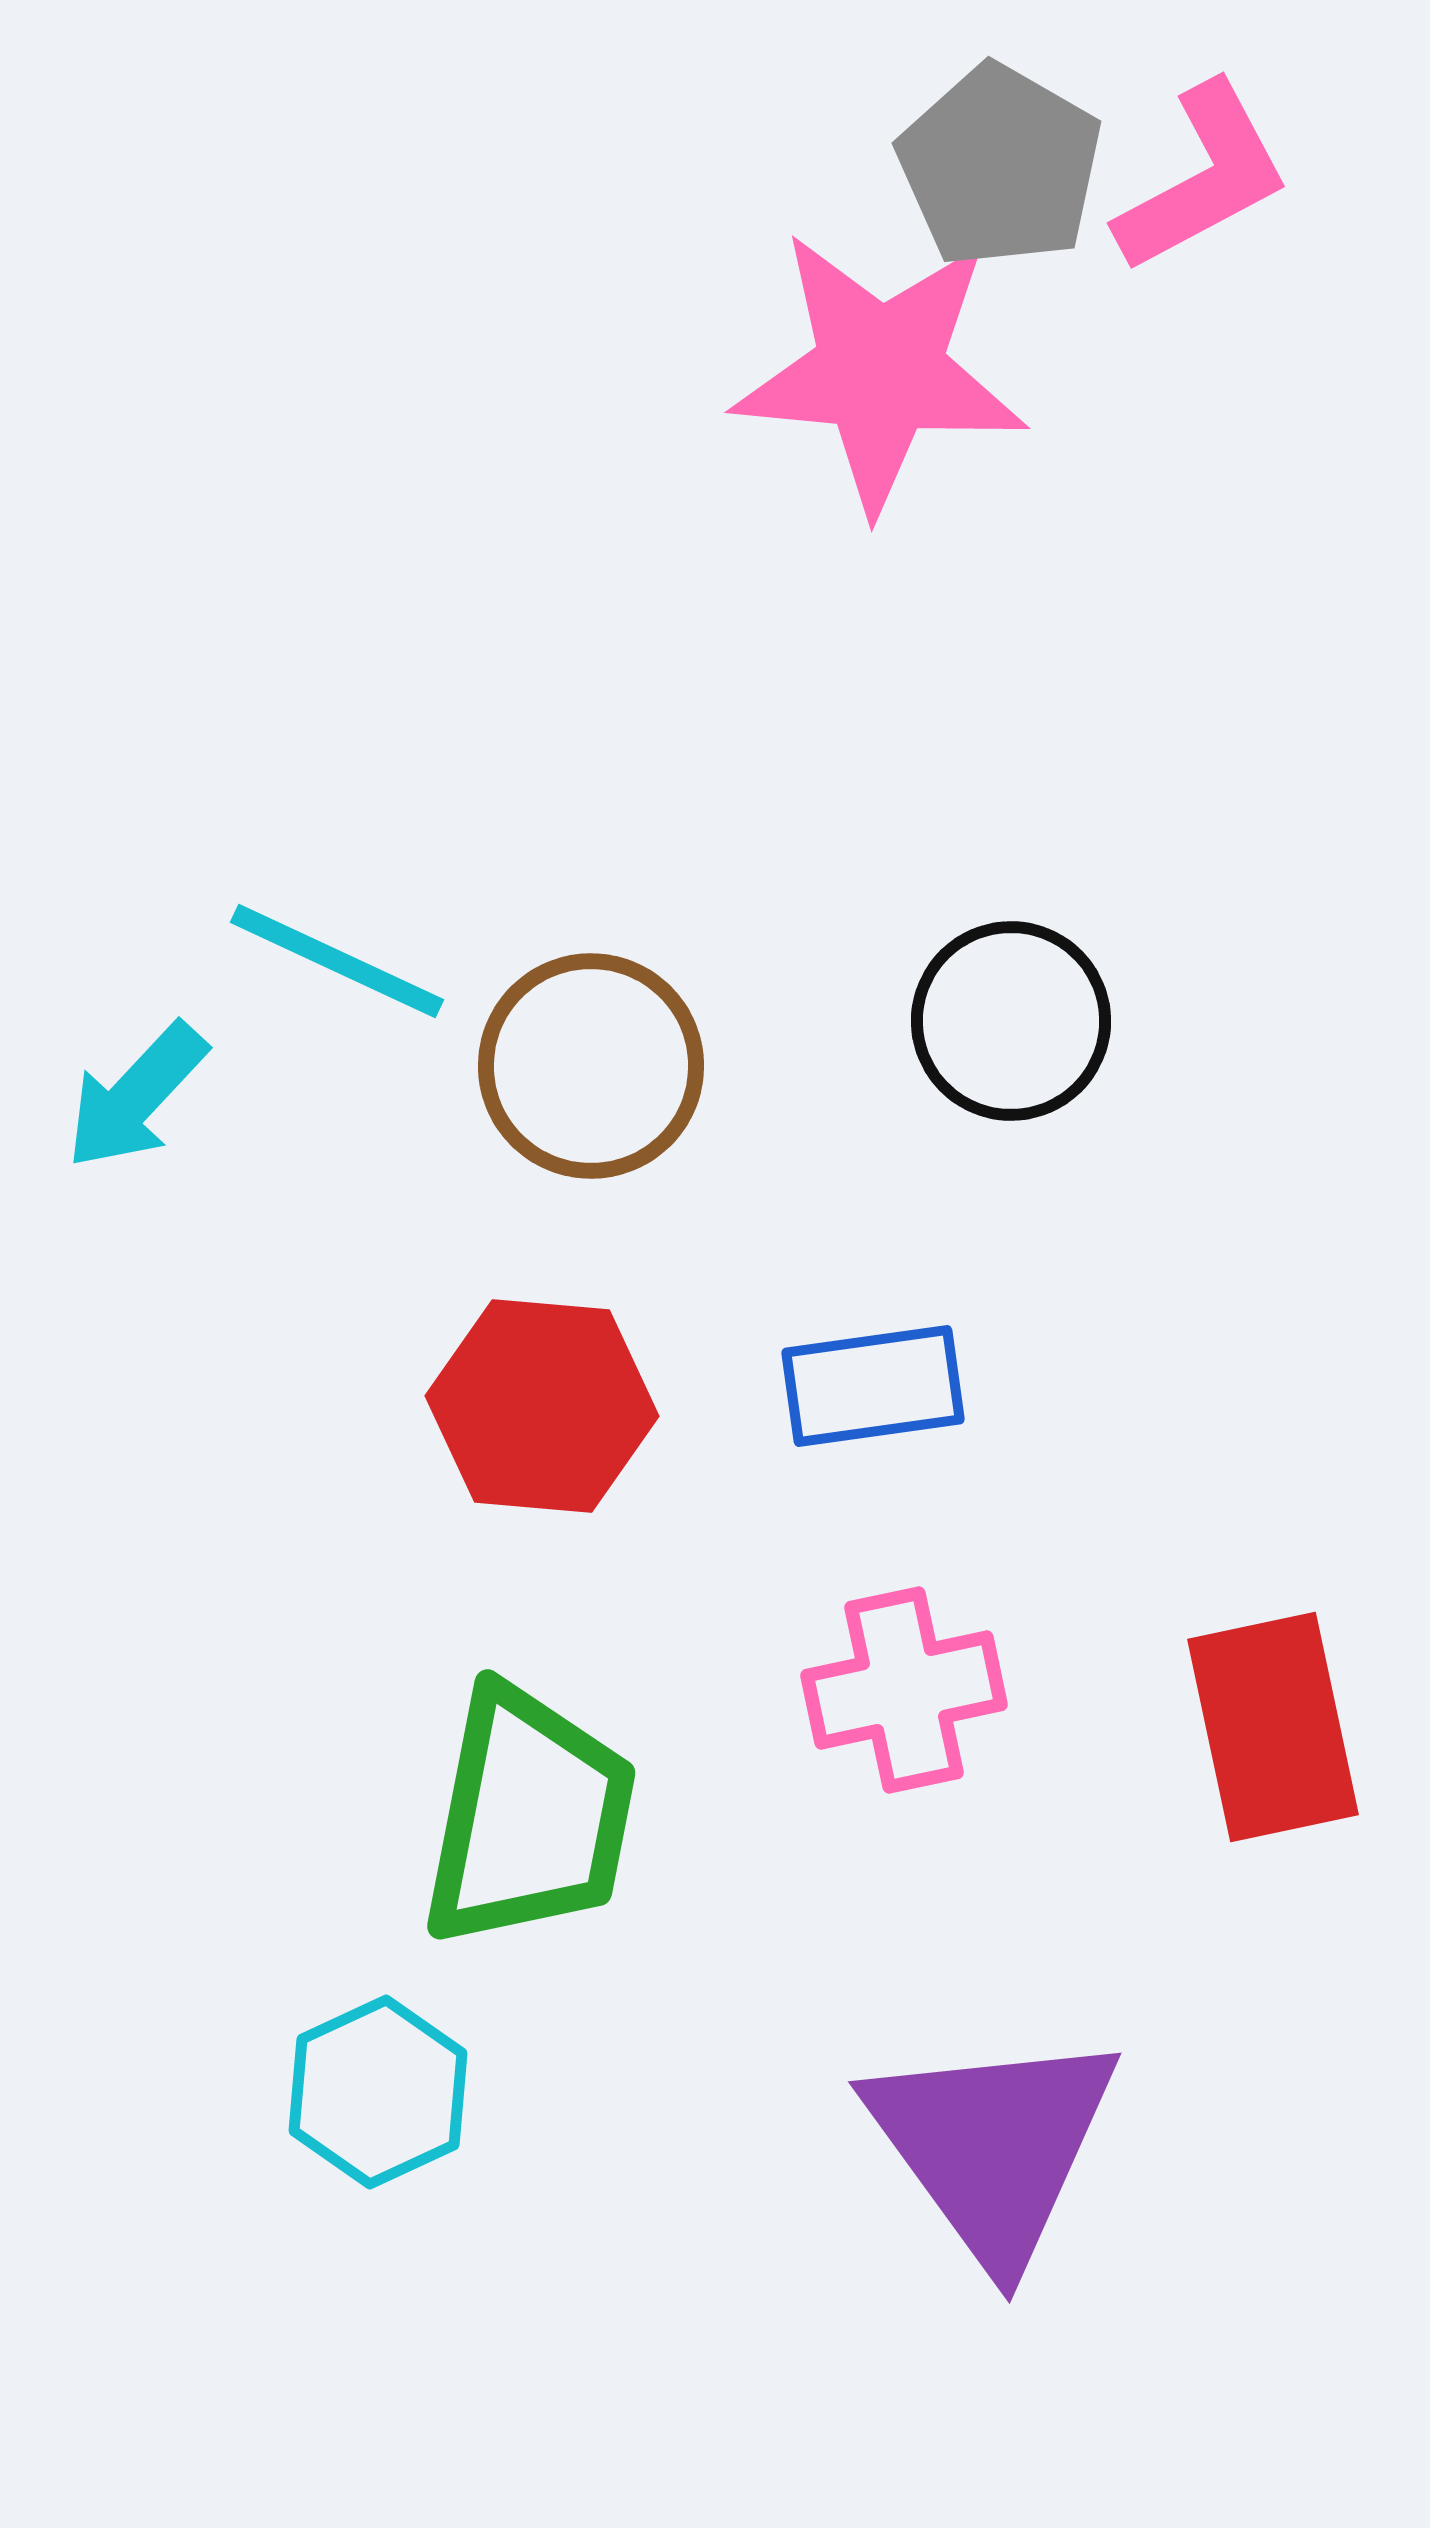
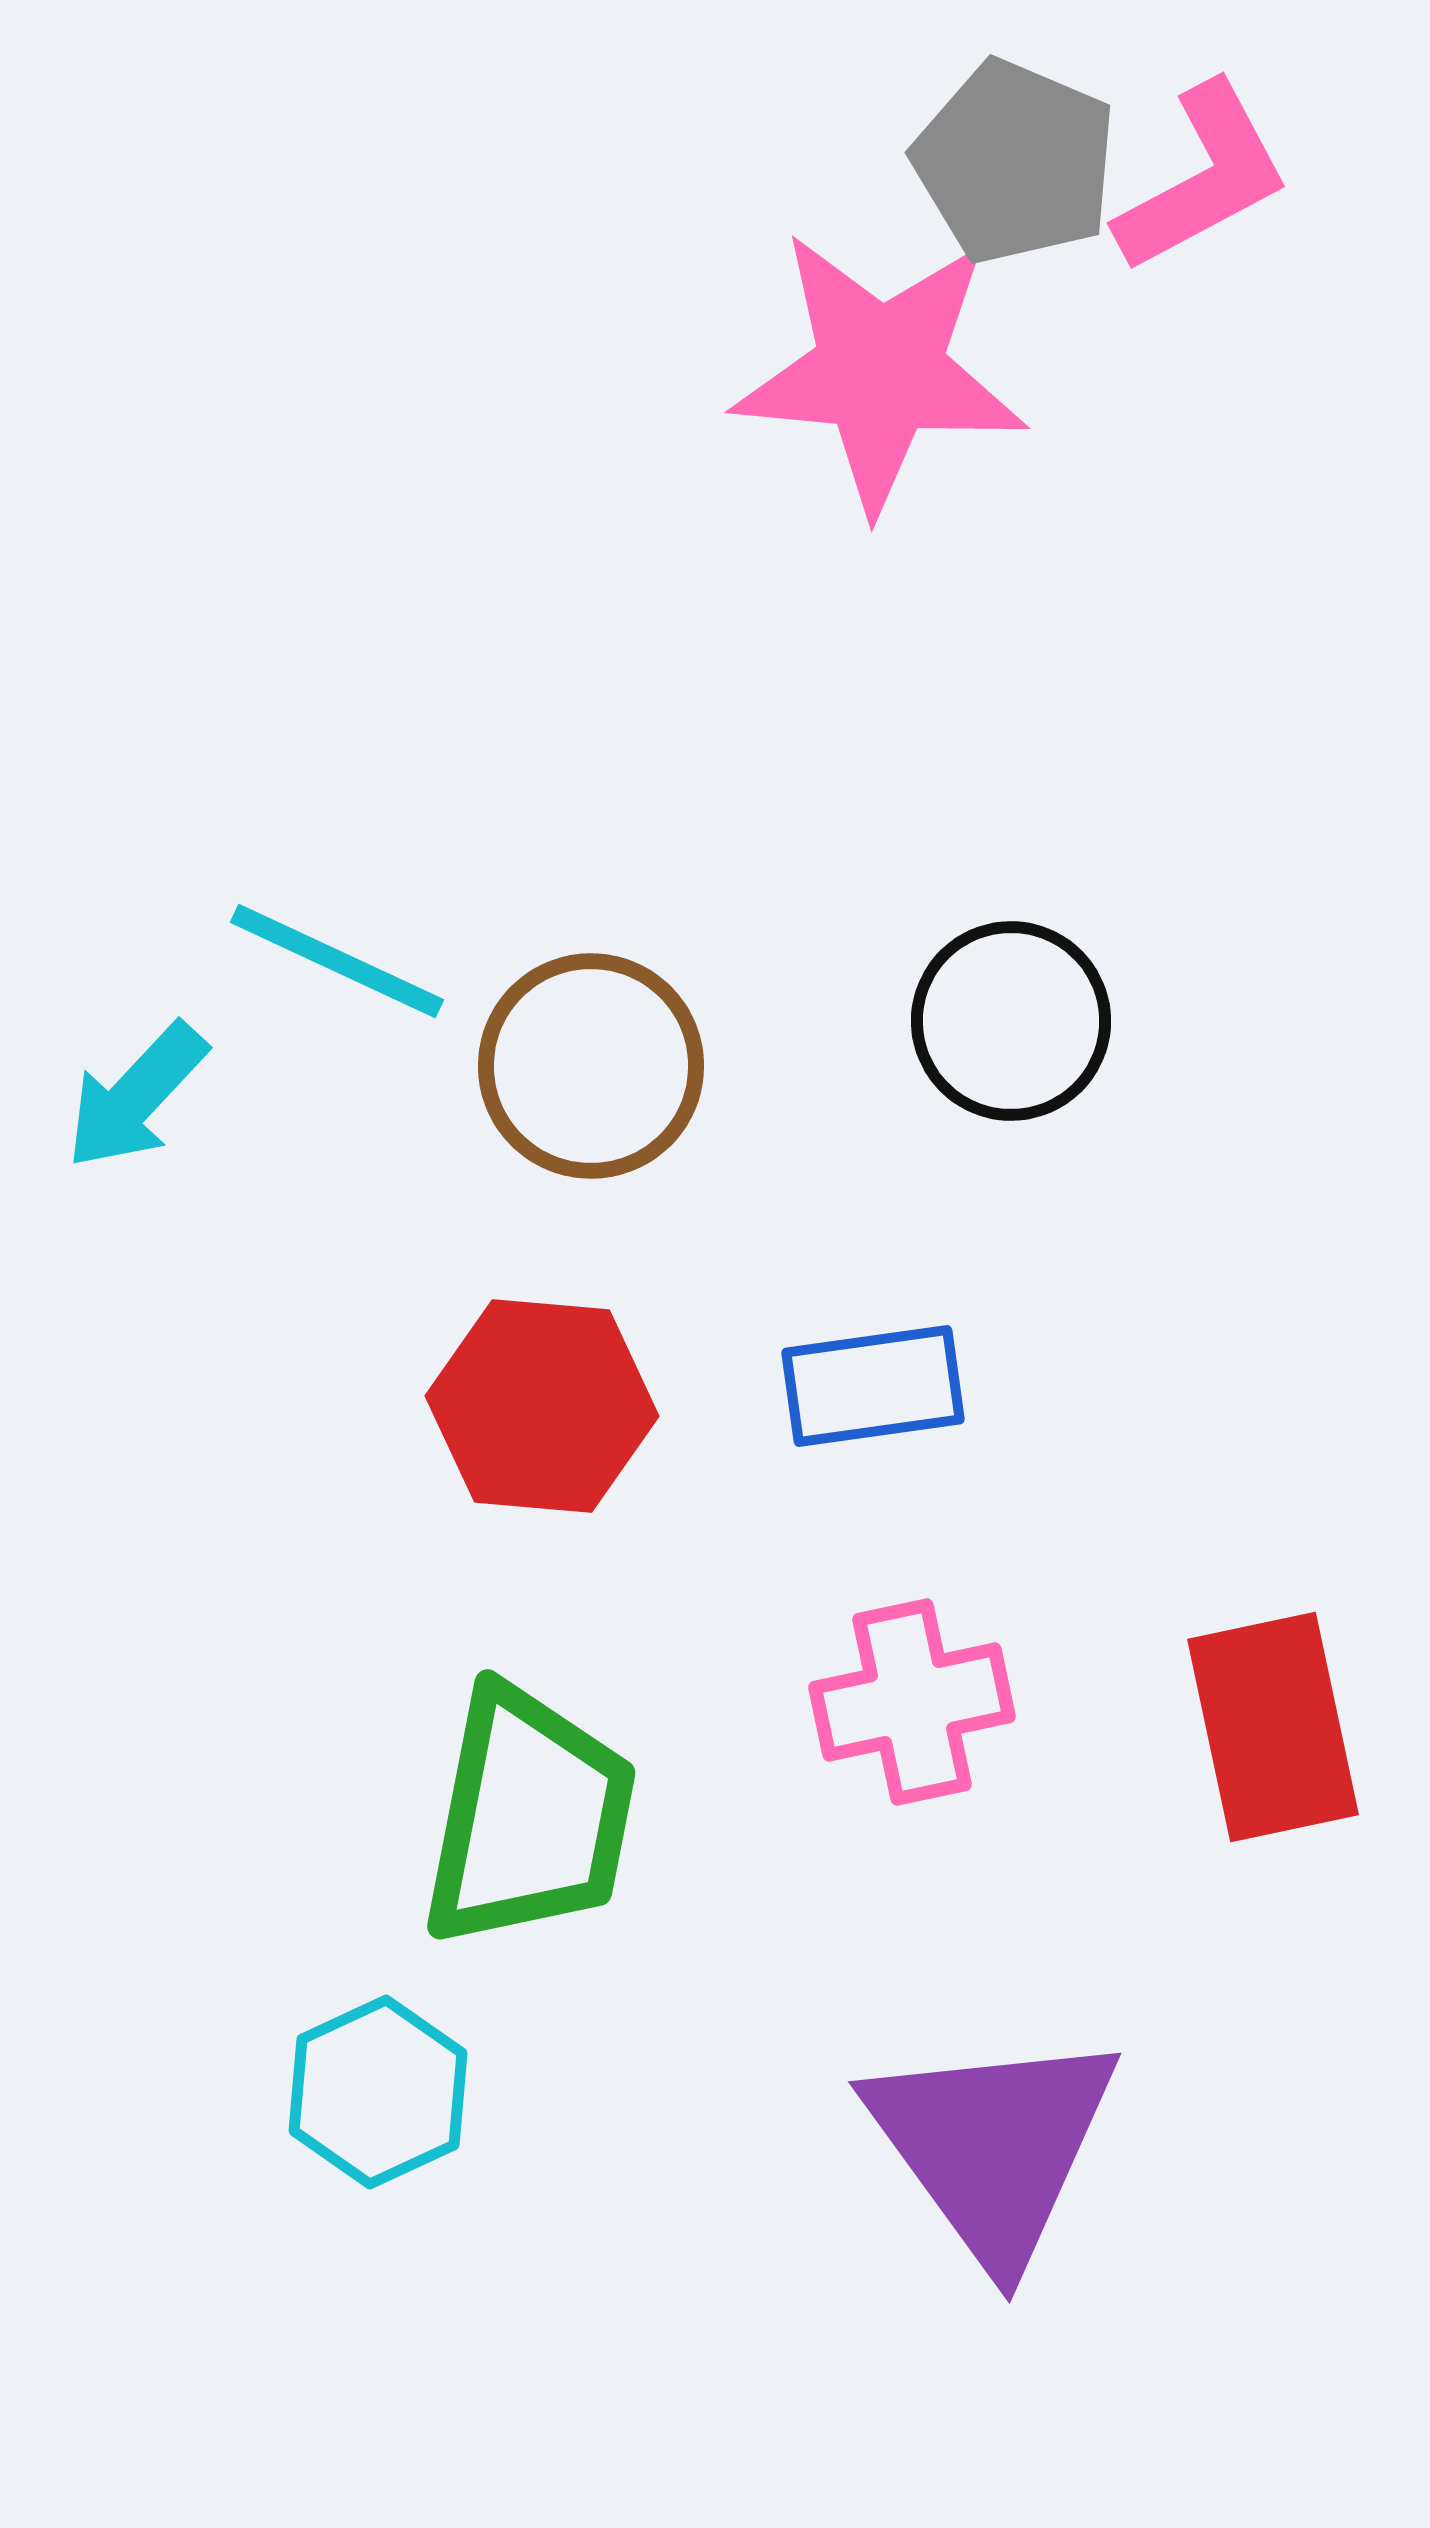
gray pentagon: moved 15 px right, 4 px up; rotated 7 degrees counterclockwise
pink cross: moved 8 px right, 12 px down
